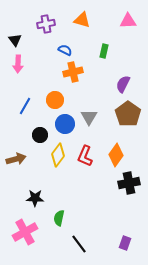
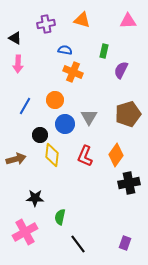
black triangle: moved 2 px up; rotated 24 degrees counterclockwise
blue semicircle: rotated 16 degrees counterclockwise
orange cross: rotated 36 degrees clockwise
purple semicircle: moved 2 px left, 14 px up
brown pentagon: rotated 20 degrees clockwise
yellow diamond: moved 6 px left; rotated 30 degrees counterclockwise
green semicircle: moved 1 px right, 1 px up
black line: moved 1 px left
